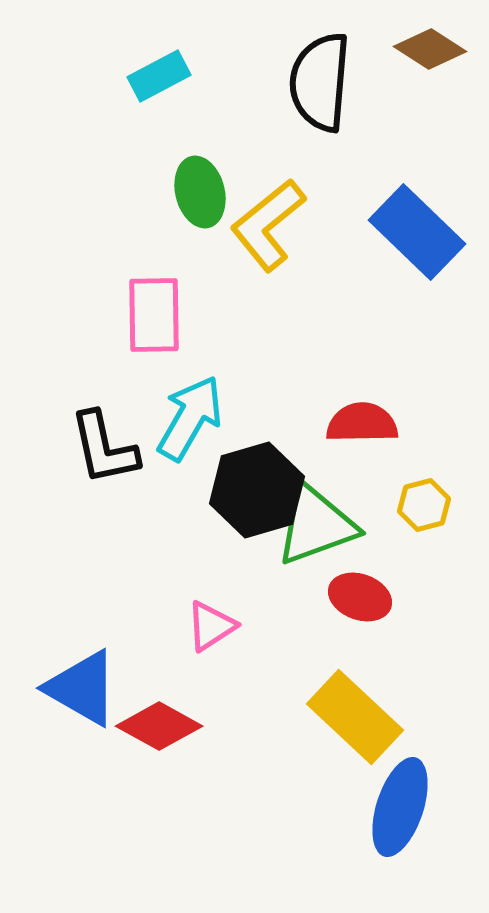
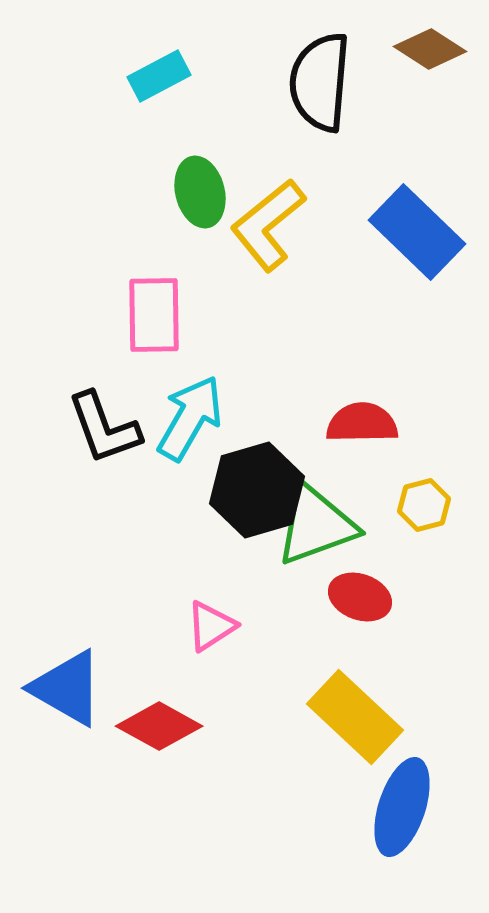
black L-shape: moved 20 px up; rotated 8 degrees counterclockwise
blue triangle: moved 15 px left
blue ellipse: moved 2 px right
